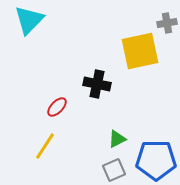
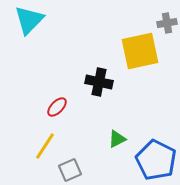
black cross: moved 2 px right, 2 px up
blue pentagon: rotated 27 degrees clockwise
gray square: moved 44 px left
